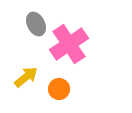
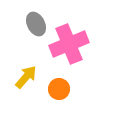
pink cross: rotated 12 degrees clockwise
yellow arrow: rotated 10 degrees counterclockwise
